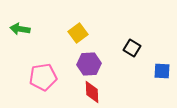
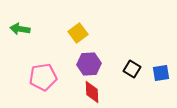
black square: moved 21 px down
blue square: moved 1 px left, 2 px down; rotated 12 degrees counterclockwise
